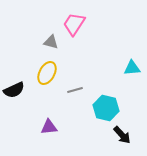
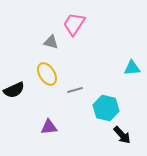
yellow ellipse: moved 1 px down; rotated 60 degrees counterclockwise
